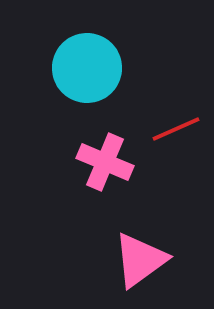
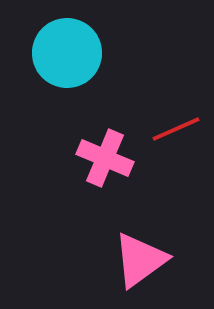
cyan circle: moved 20 px left, 15 px up
pink cross: moved 4 px up
